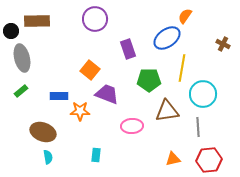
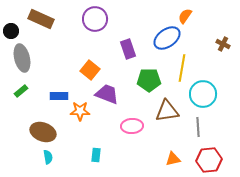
brown rectangle: moved 4 px right, 2 px up; rotated 25 degrees clockwise
